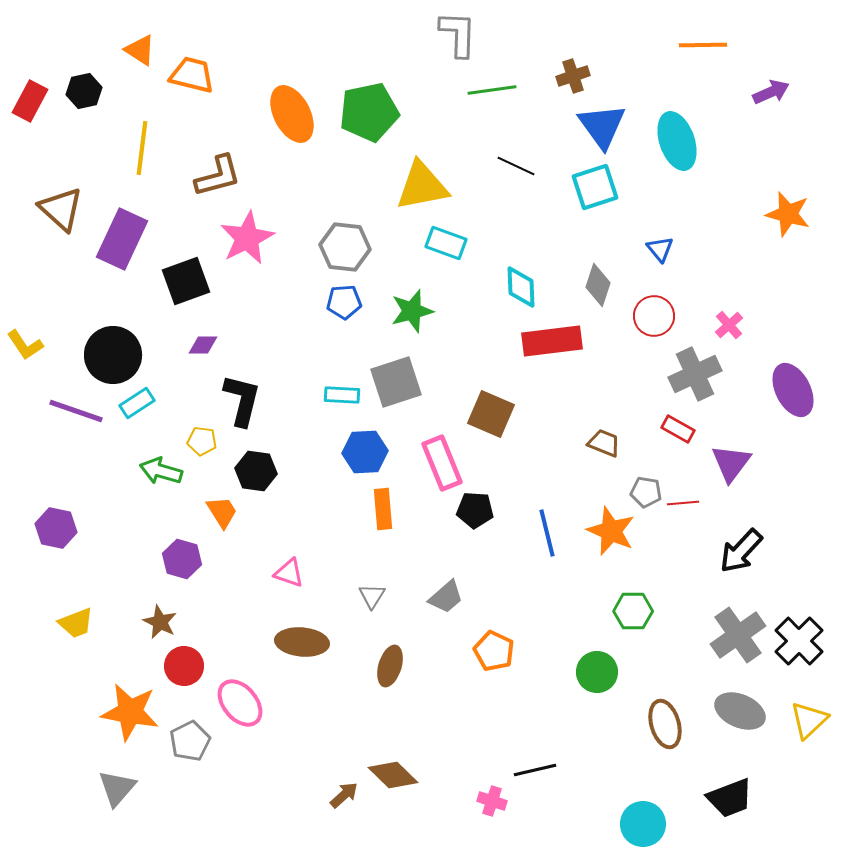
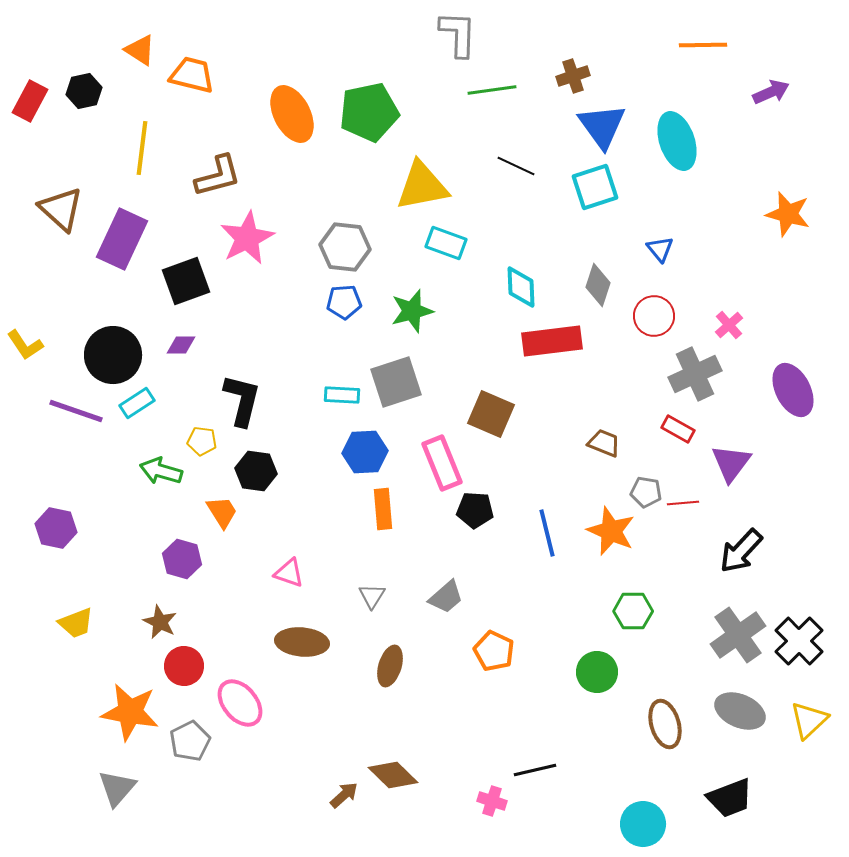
purple diamond at (203, 345): moved 22 px left
